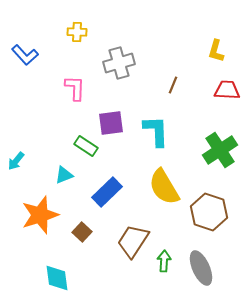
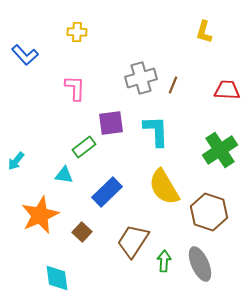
yellow L-shape: moved 12 px left, 19 px up
gray cross: moved 22 px right, 15 px down
green rectangle: moved 2 px left, 1 px down; rotated 70 degrees counterclockwise
cyan triangle: rotated 30 degrees clockwise
orange star: rotated 6 degrees counterclockwise
gray ellipse: moved 1 px left, 4 px up
